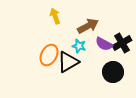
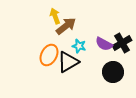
brown arrow: moved 22 px left; rotated 10 degrees counterclockwise
